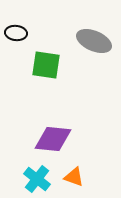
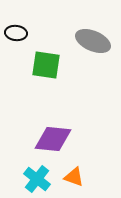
gray ellipse: moved 1 px left
